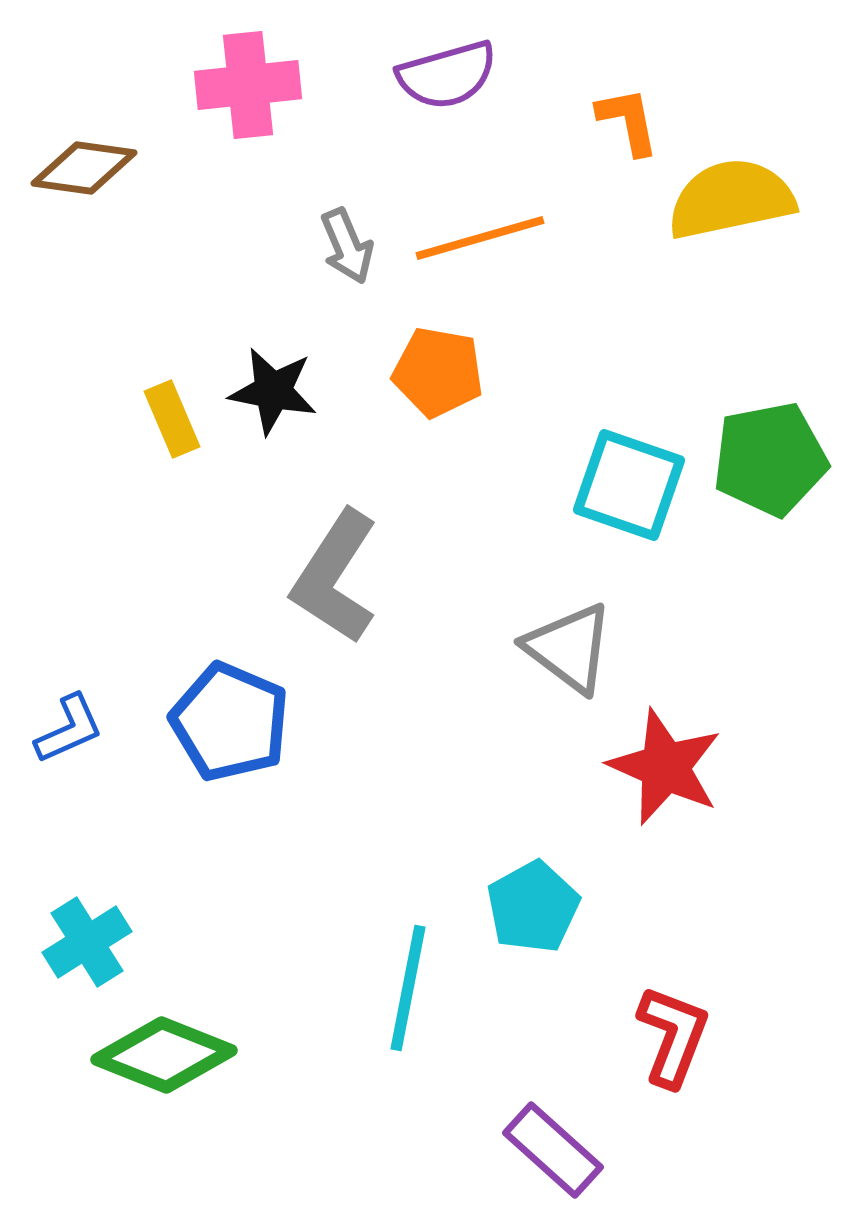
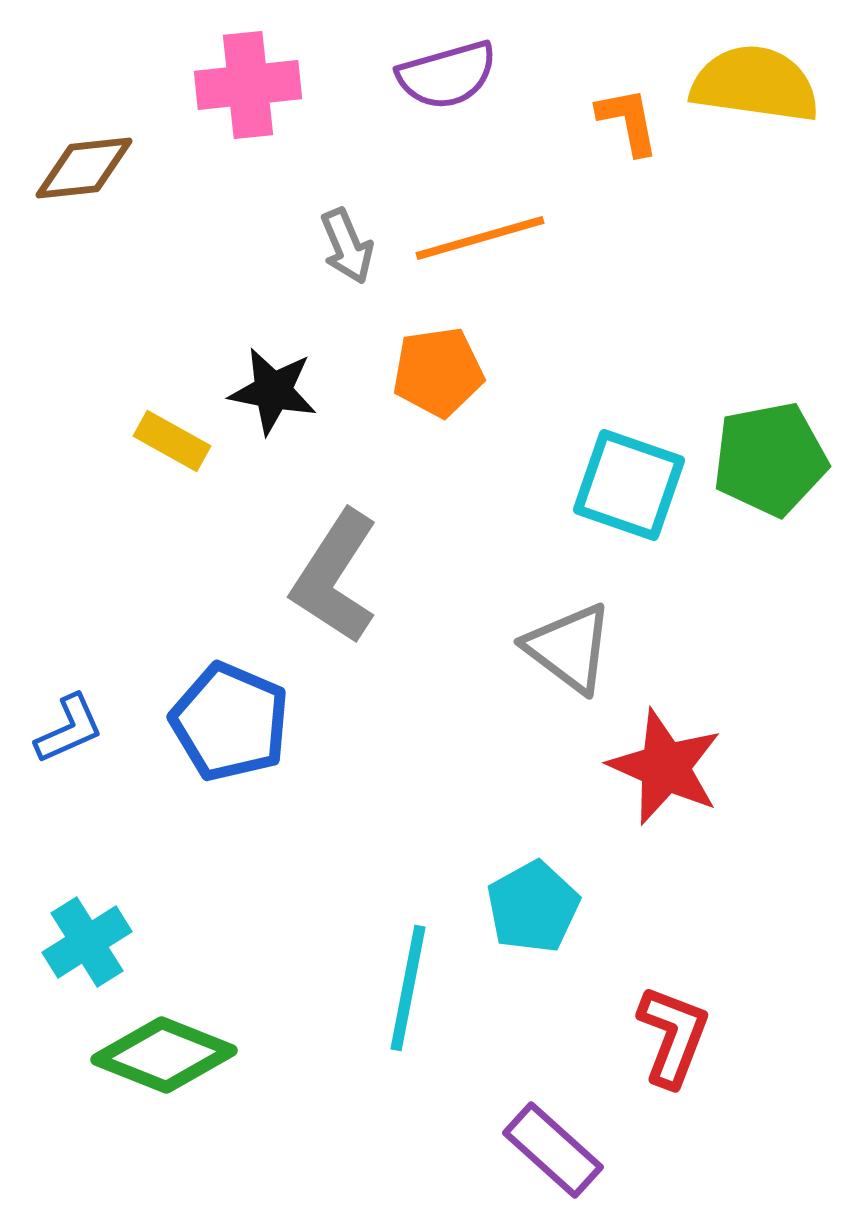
brown diamond: rotated 14 degrees counterclockwise
yellow semicircle: moved 24 px right, 115 px up; rotated 20 degrees clockwise
orange pentagon: rotated 18 degrees counterclockwise
yellow rectangle: moved 22 px down; rotated 38 degrees counterclockwise
